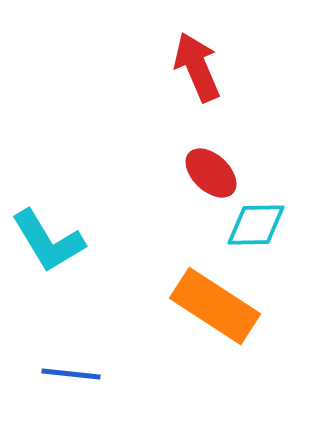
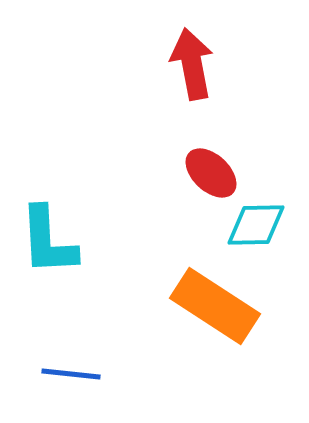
red arrow: moved 5 px left, 3 px up; rotated 12 degrees clockwise
cyan L-shape: rotated 28 degrees clockwise
